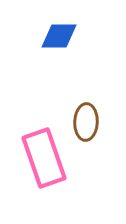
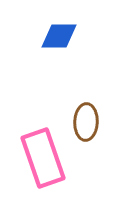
pink rectangle: moved 1 px left
